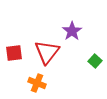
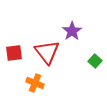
red triangle: rotated 16 degrees counterclockwise
orange cross: moved 2 px left
